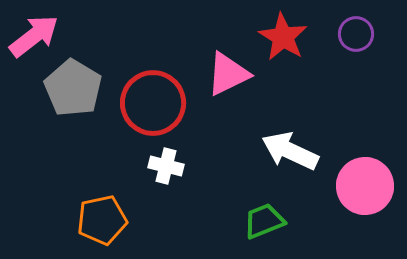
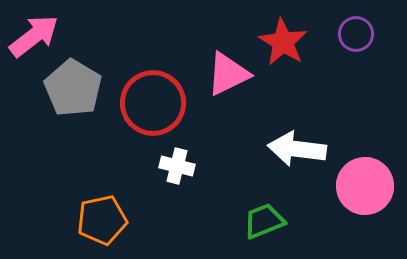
red star: moved 5 px down
white arrow: moved 7 px right, 2 px up; rotated 18 degrees counterclockwise
white cross: moved 11 px right
